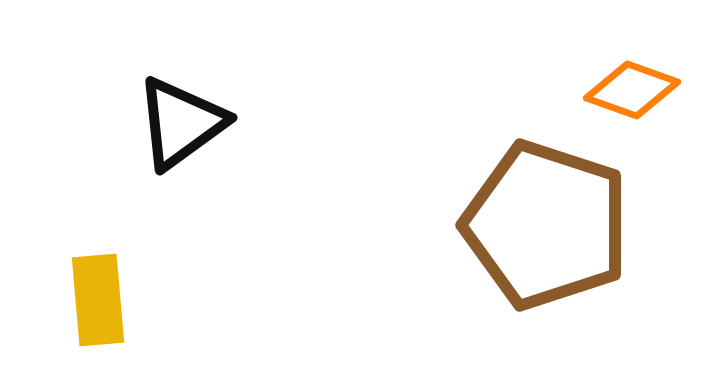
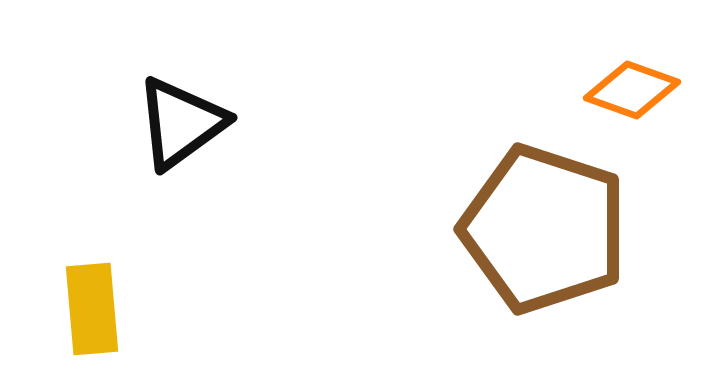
brown pentagon: moved 2 px left, 4 px down
yellow rectangle: moved 6 px left, 9 px down
